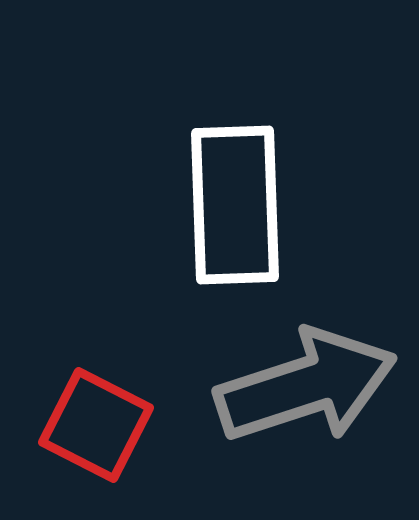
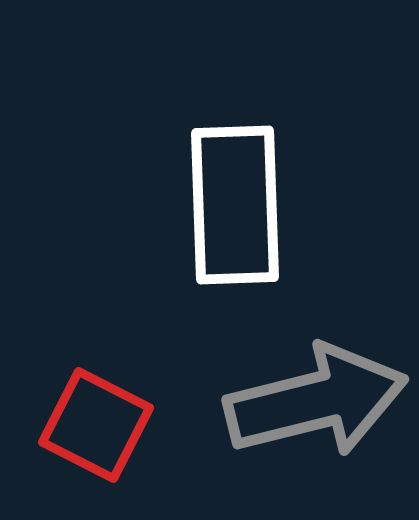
gray arrow: moved 10 px right, 15 px down; rotated 4 degrees clockwise
